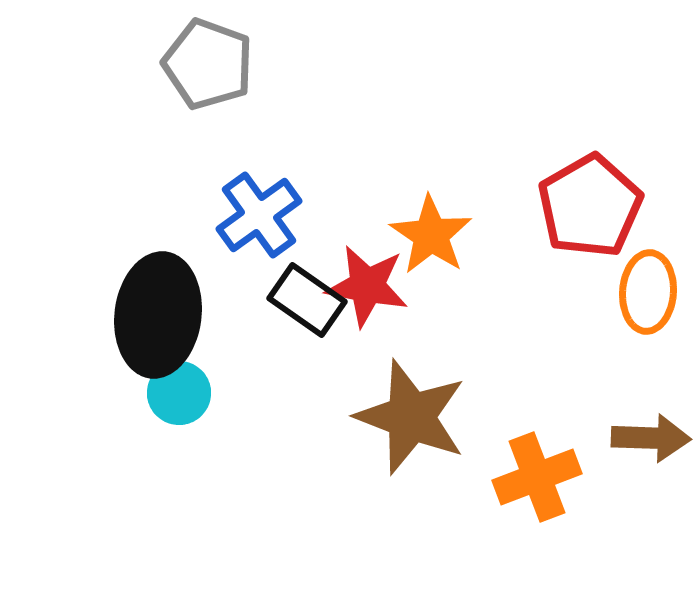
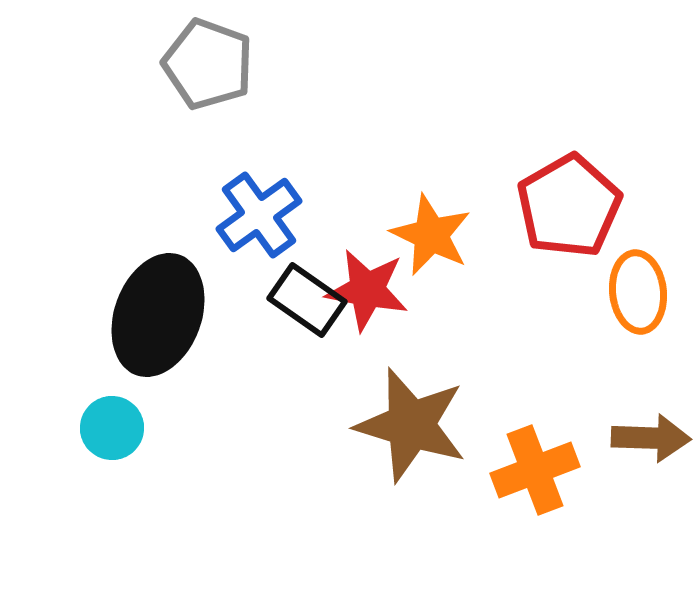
red pentagon: moved 21 px left
orange star: rotated 8 degrees counterclockwise
red star: moved 4 px down
orange ellipse: moved 10 px left; rotated 10 degrees counterclockwise
black ellipse: rotated 13 degrees clockwise
cyan circle: moved 67 px left, 35 px down
brown star: moved 8 px down; rotated 4 degrees counterclockwise
orange cross: moved 2 px left, 7 px up
